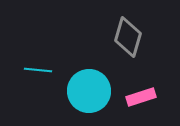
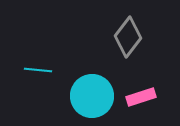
gray diamond: rotated 21 degrees clockwise
cyan circle: moved 3 px right, 5 px down
